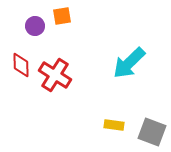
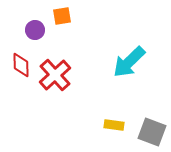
purple circle: moved 4 px down
cyan arrow: moved 1 px up
red cross: rotated 16 degrees clockwise
